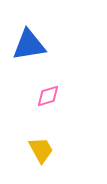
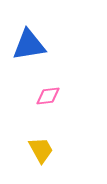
pink diamond: rotated 10 degrees clockwise
